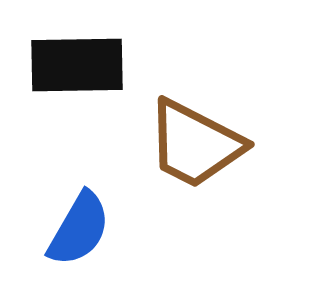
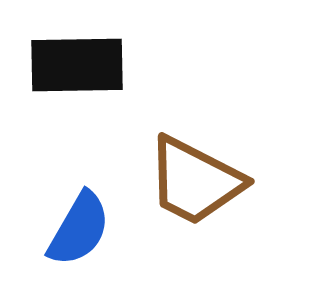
brown trapezoid: moved 37 px down
